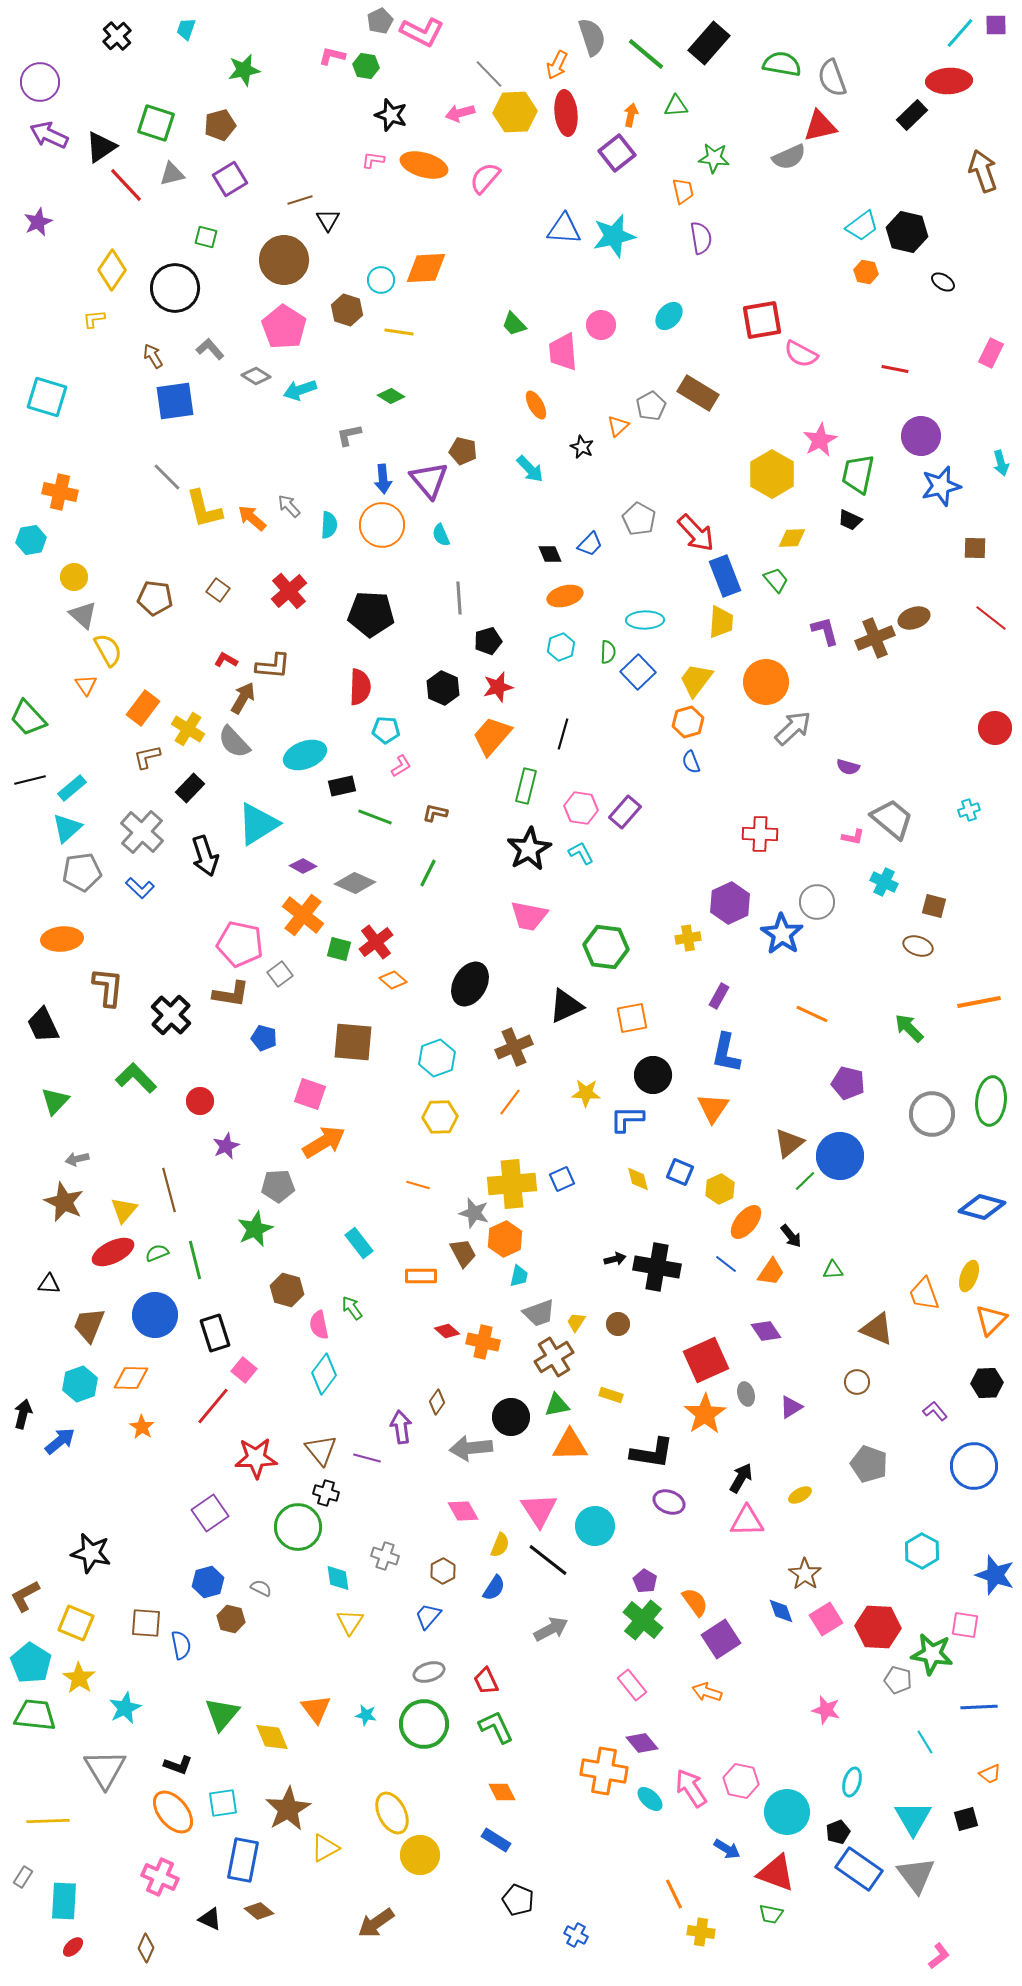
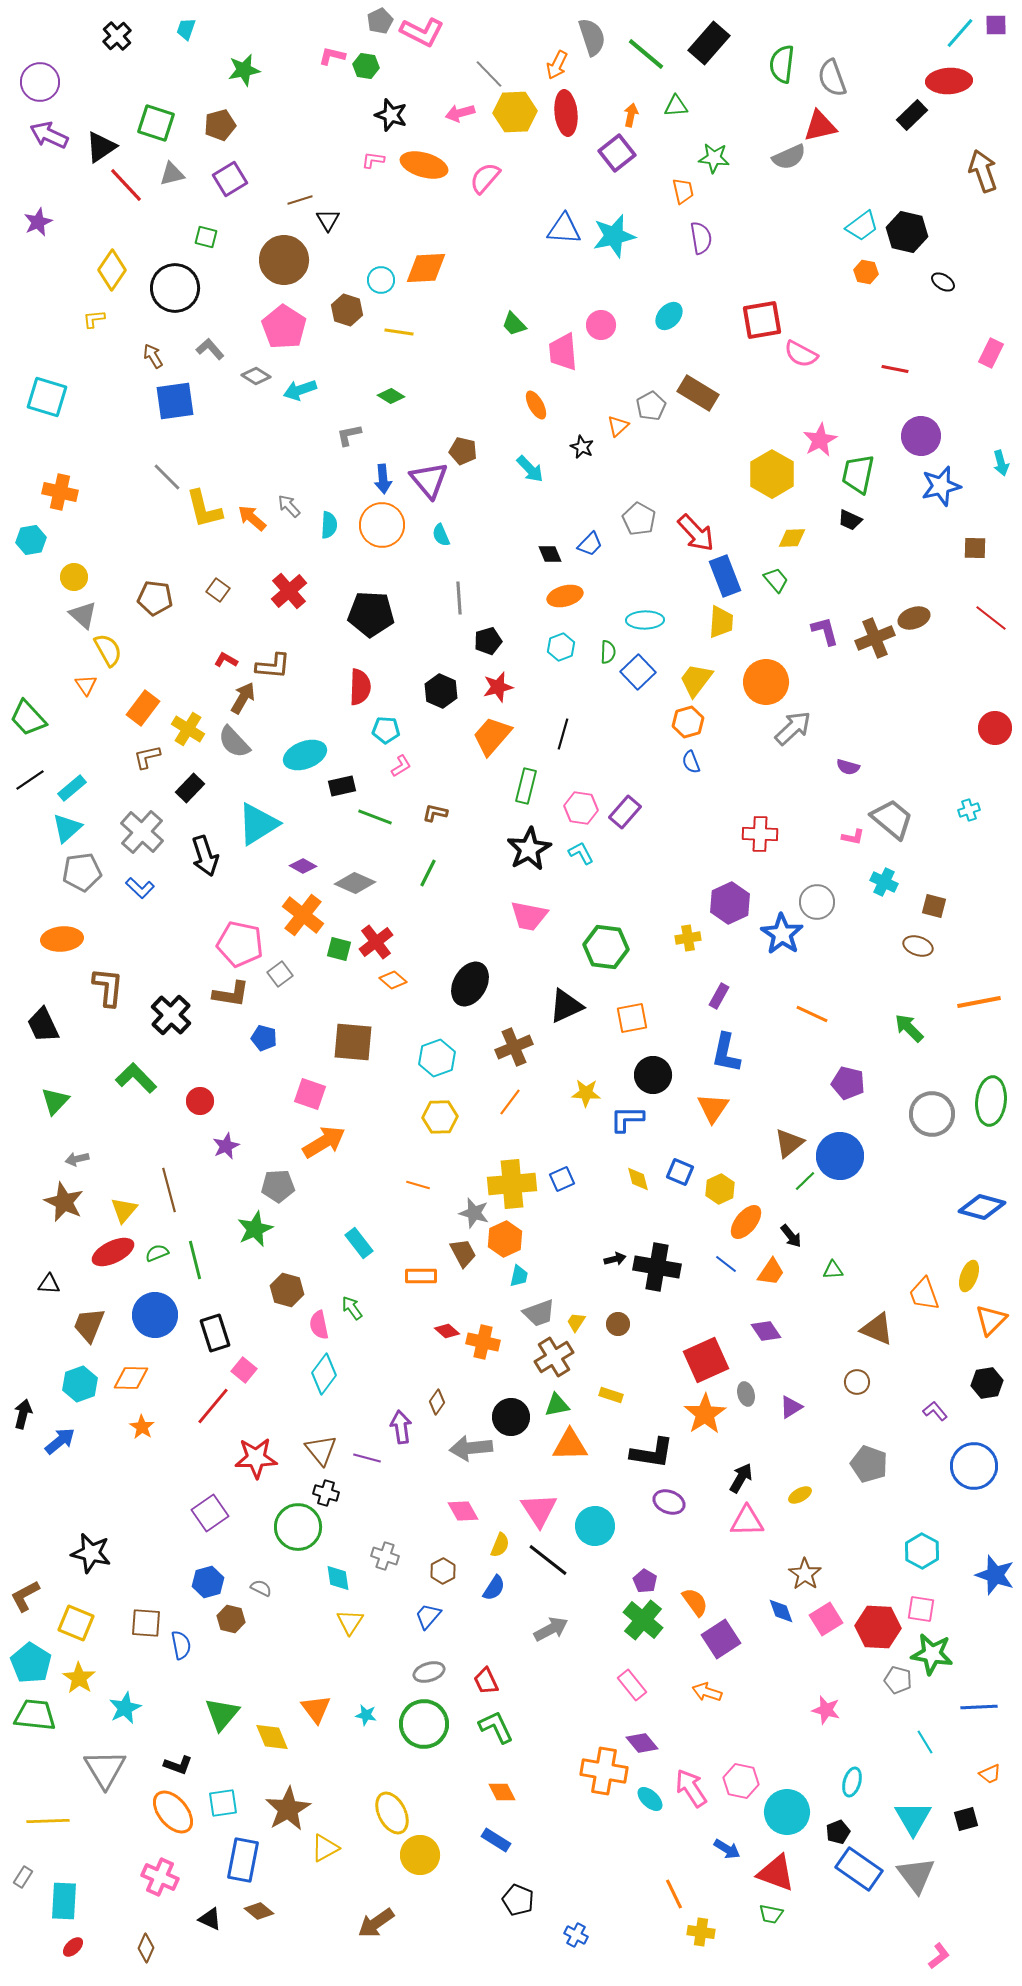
green semicircle at (782, 64): rotated 93 degrees counterclockwise
black hexagon at (443, 688): moved 2 px left, 3 px down
black line at (30, 780): rotated 20 degrees counterclockwise
black hexagon at (987, 1383): rotated 8 degrees counterclockwise
pink square at (965, 1625): moved 44 px left, 16 px up
